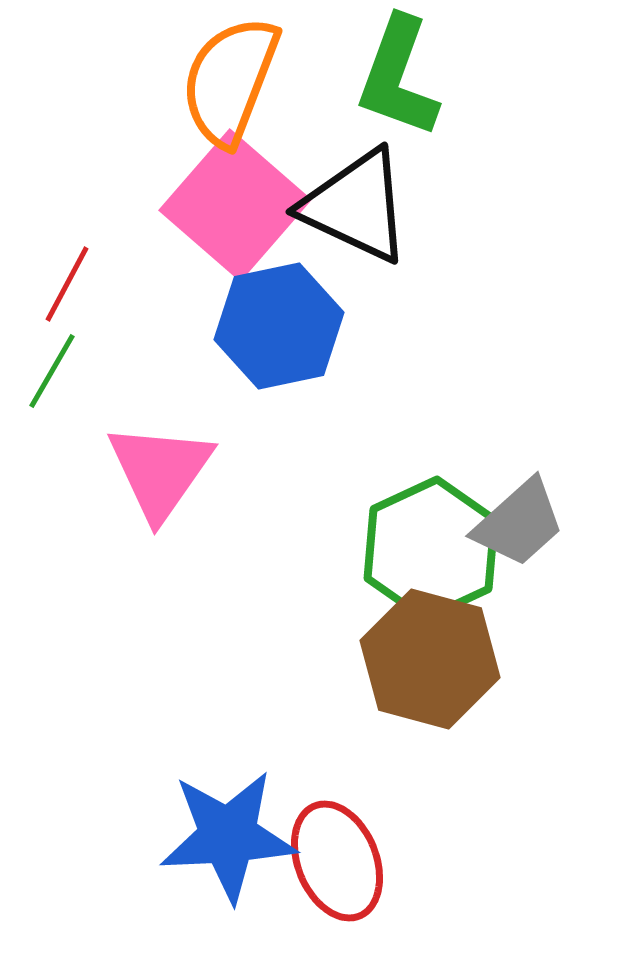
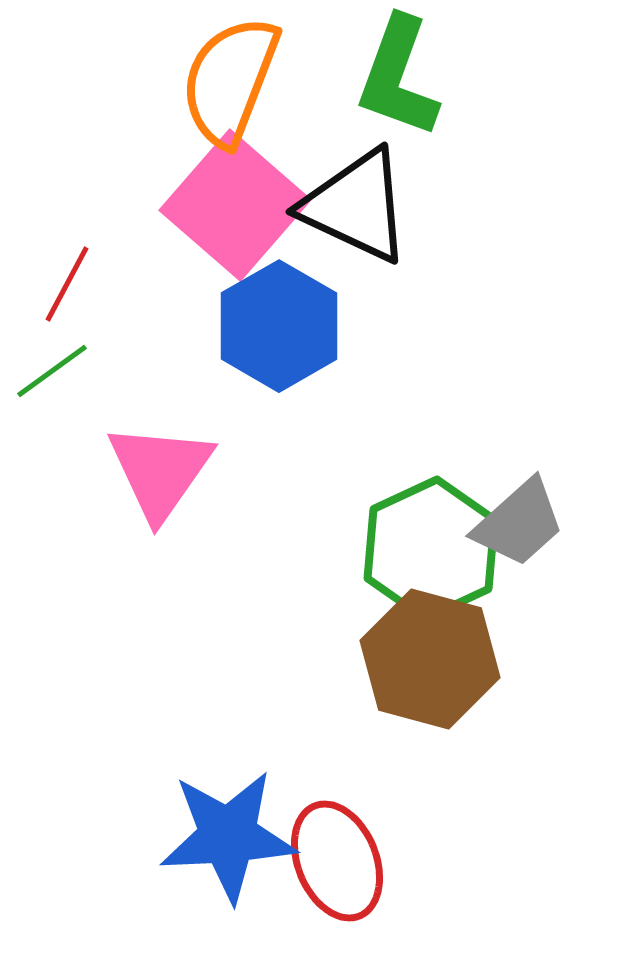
blue hexagon: rotated 18 degrees counterclockwise
green line: rotated 24 degrees clockwise
